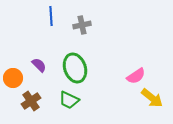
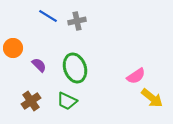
blue line: moved 3 px left; rotated 54 degrees counterclockwise
gray cross: moved 5 px left, 4 px up
orange circle: moved 30 px up
green trapezoid: moved 2 px left, 1 px down
